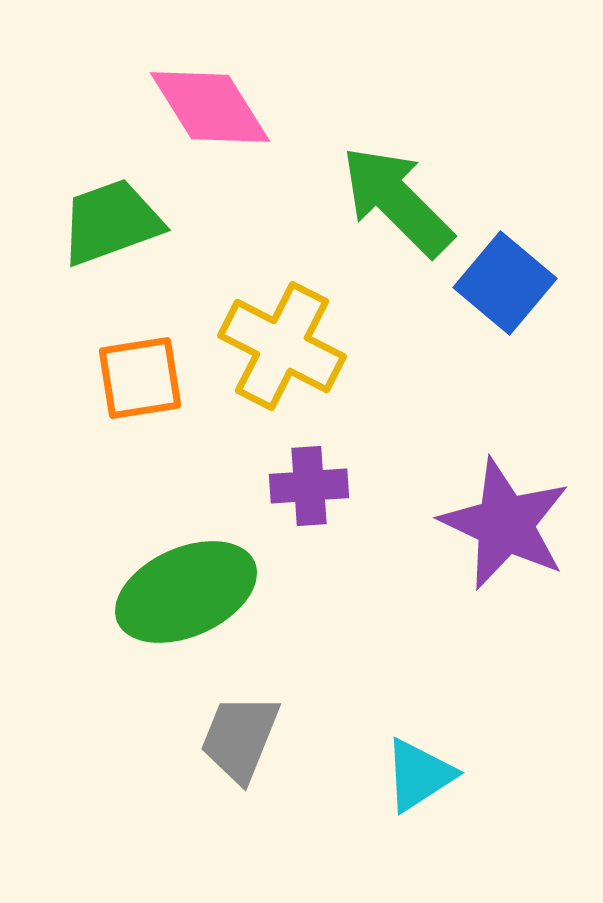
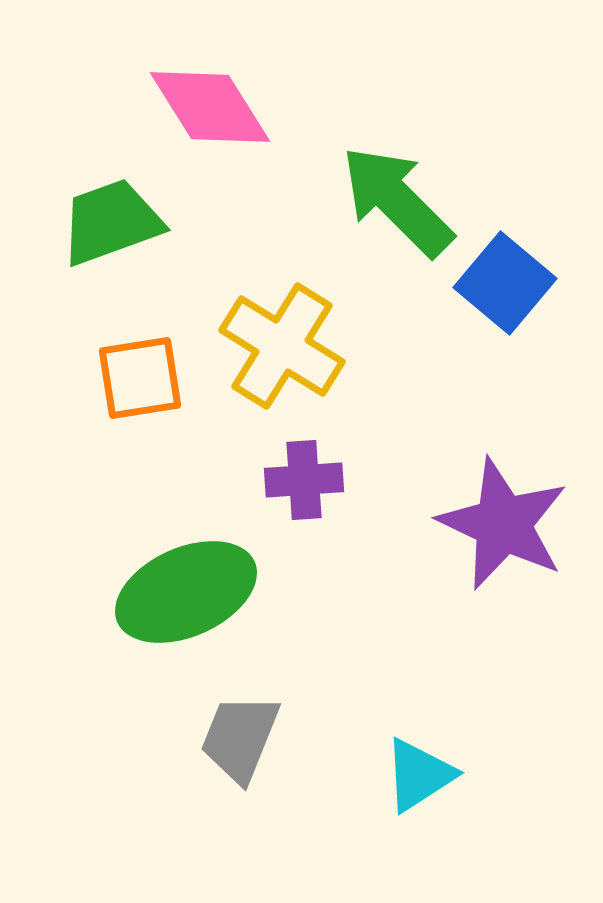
yellow cross: rotated 5 degrees clockwise
purple cross: moved 5 px left, 6 px up
purple star: moved 2 px left
